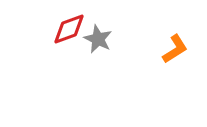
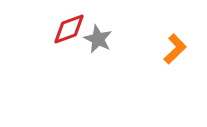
orange L-shape: rotated 12 degrees counterclockwise
